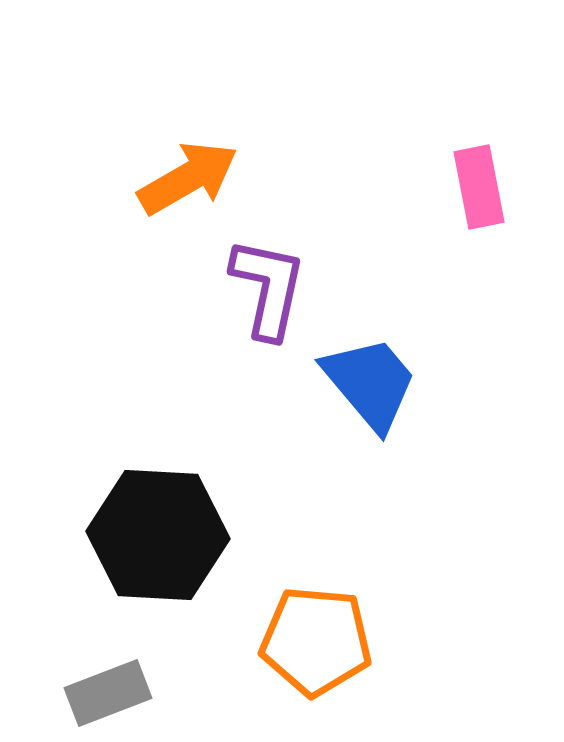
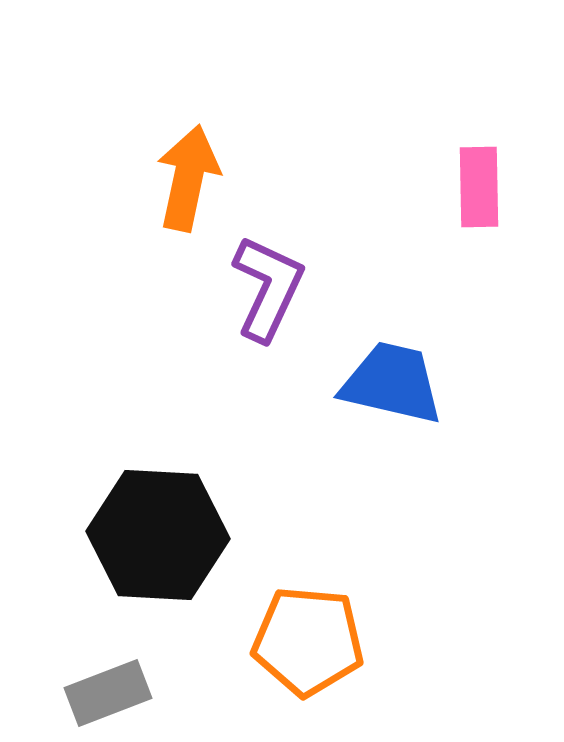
orange arrow: rotated 48 degrees counterclockwise
pink rectangle: rotated 10 degrees clockwise
purple L-shape: rotated 13 degrees clockwise
blue trapezoid: moved 22 px right; rotated 37 degrees counterclockwise
orange pentagon: moved 8 px left
